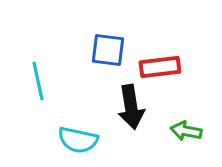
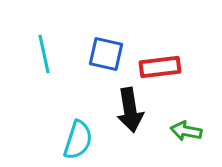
blue square: moved 2 px left, 4 px down; rotated 6 degrees clockwise
cyan line: moved 6 px right, 27 px up
black arrow: moved 1 px left, 3 px down
cyan semicircle: rotated 84 degrees counterclockwise
